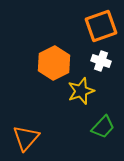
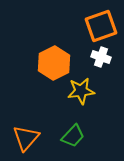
white cross: moved 4 px up
yellow star: rotated 12 degrees clockwise
green trapezoid: moved 30 px left, 9 px down
